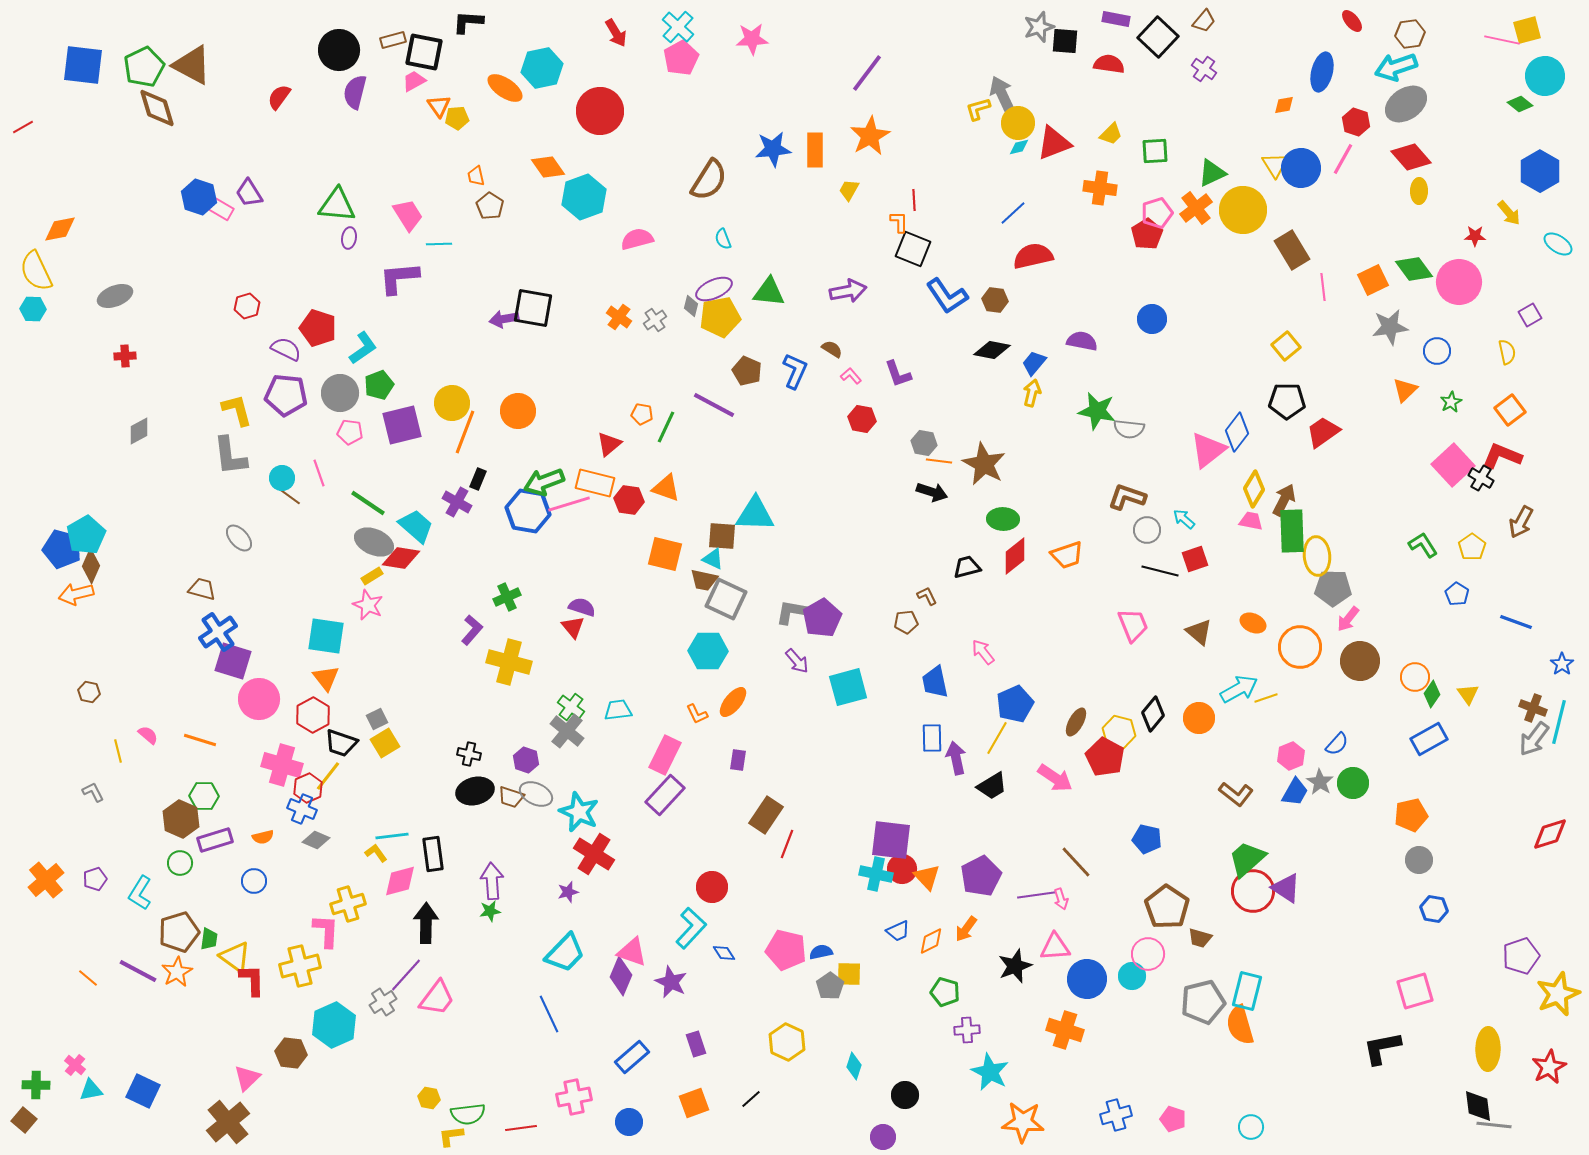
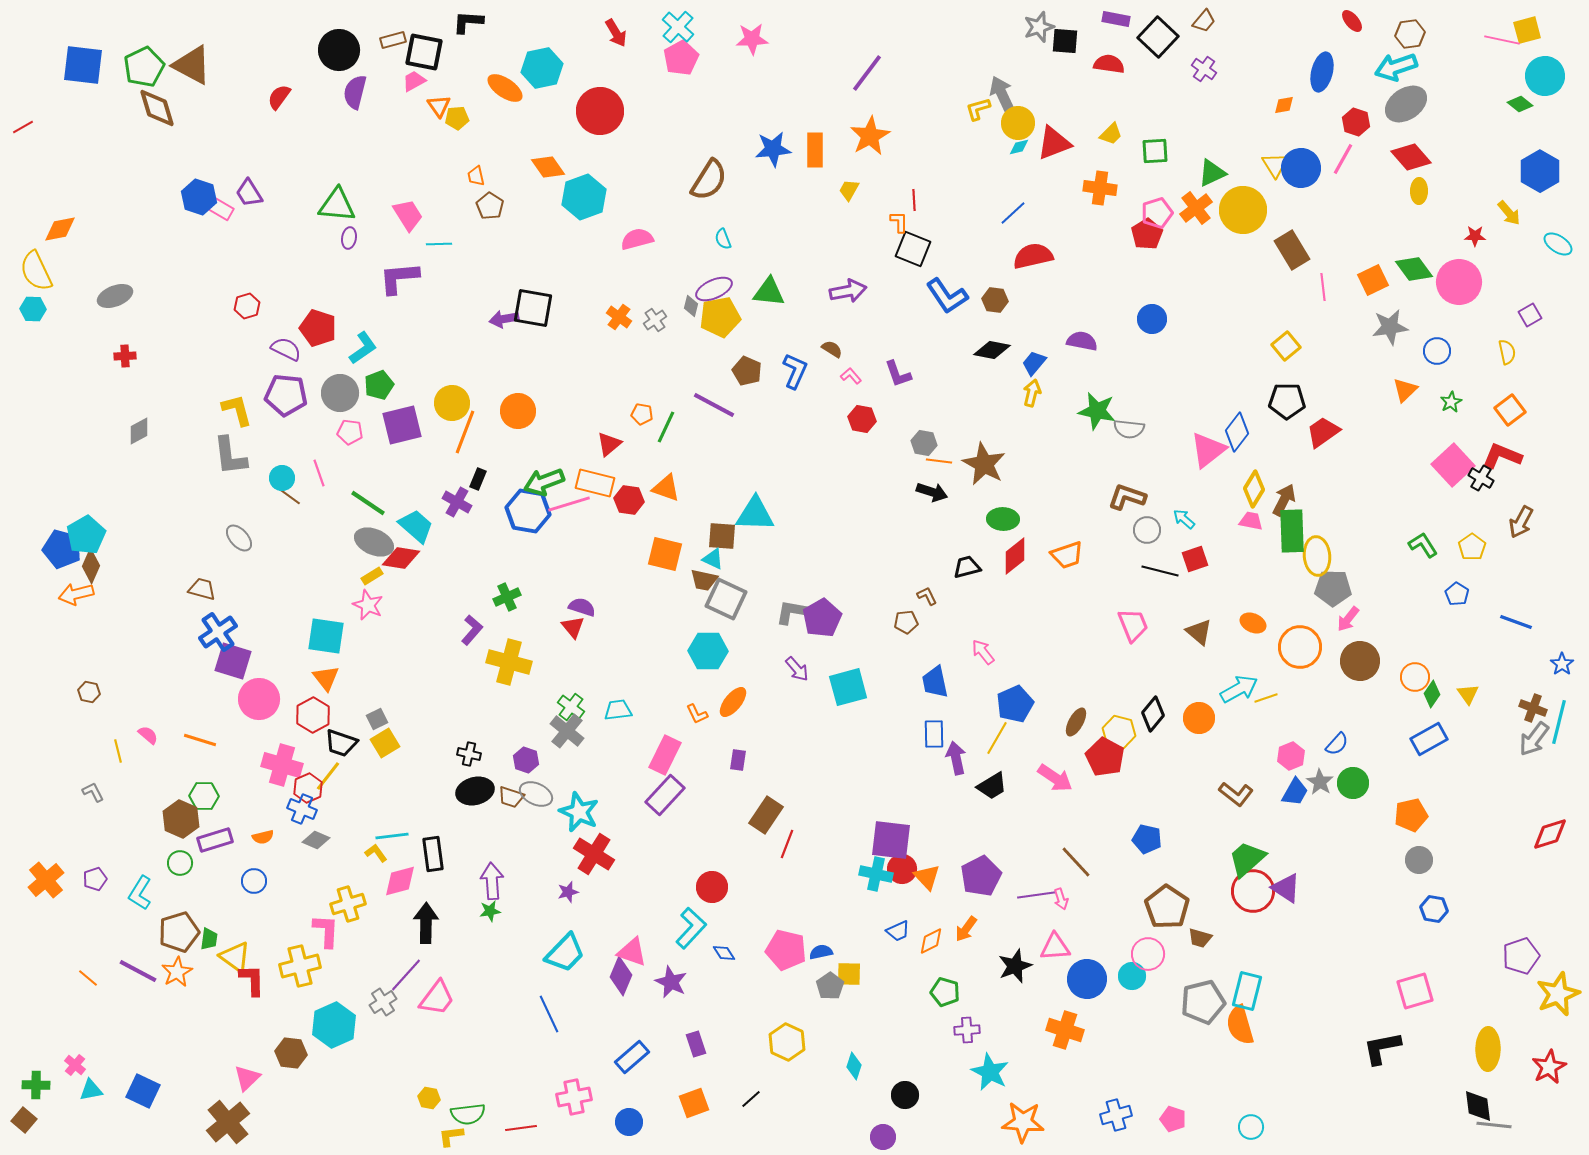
purple arrow at (797, 661): moved 8 px down
blue rectangle at (932, 738): moved 2 px right, 4 px up
